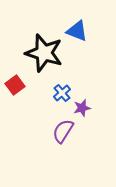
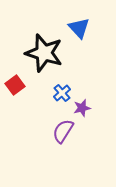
blue triangle: moved 2 px right, 3 px up; rotated 25 degrees clockwise
